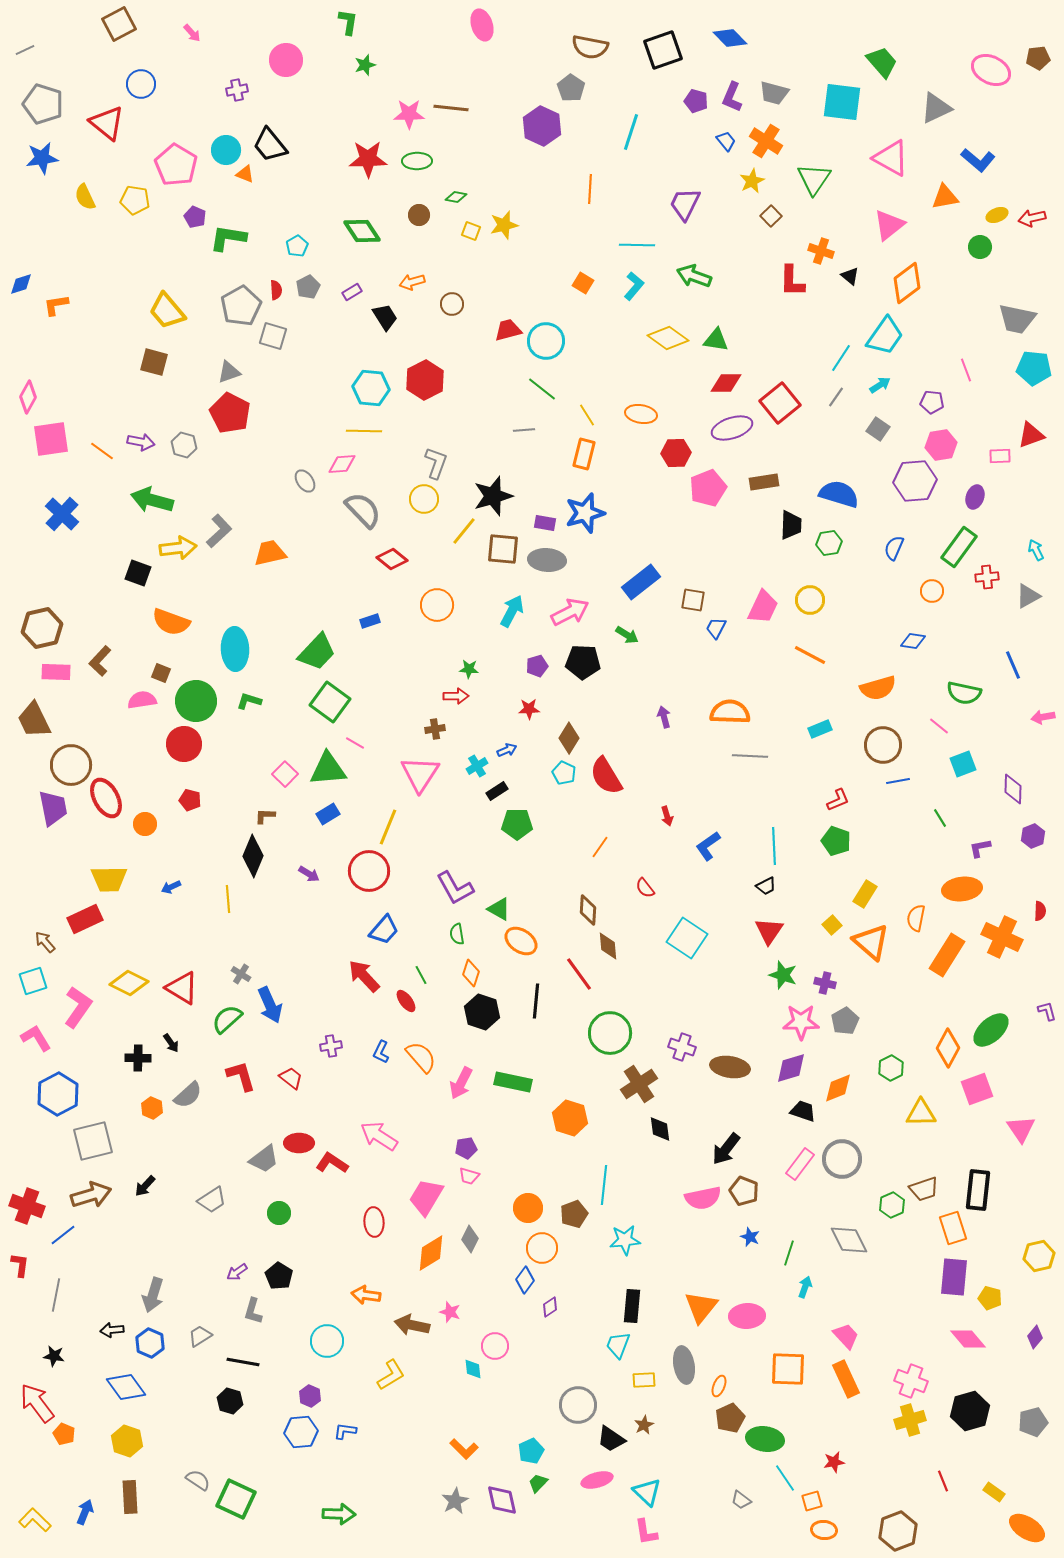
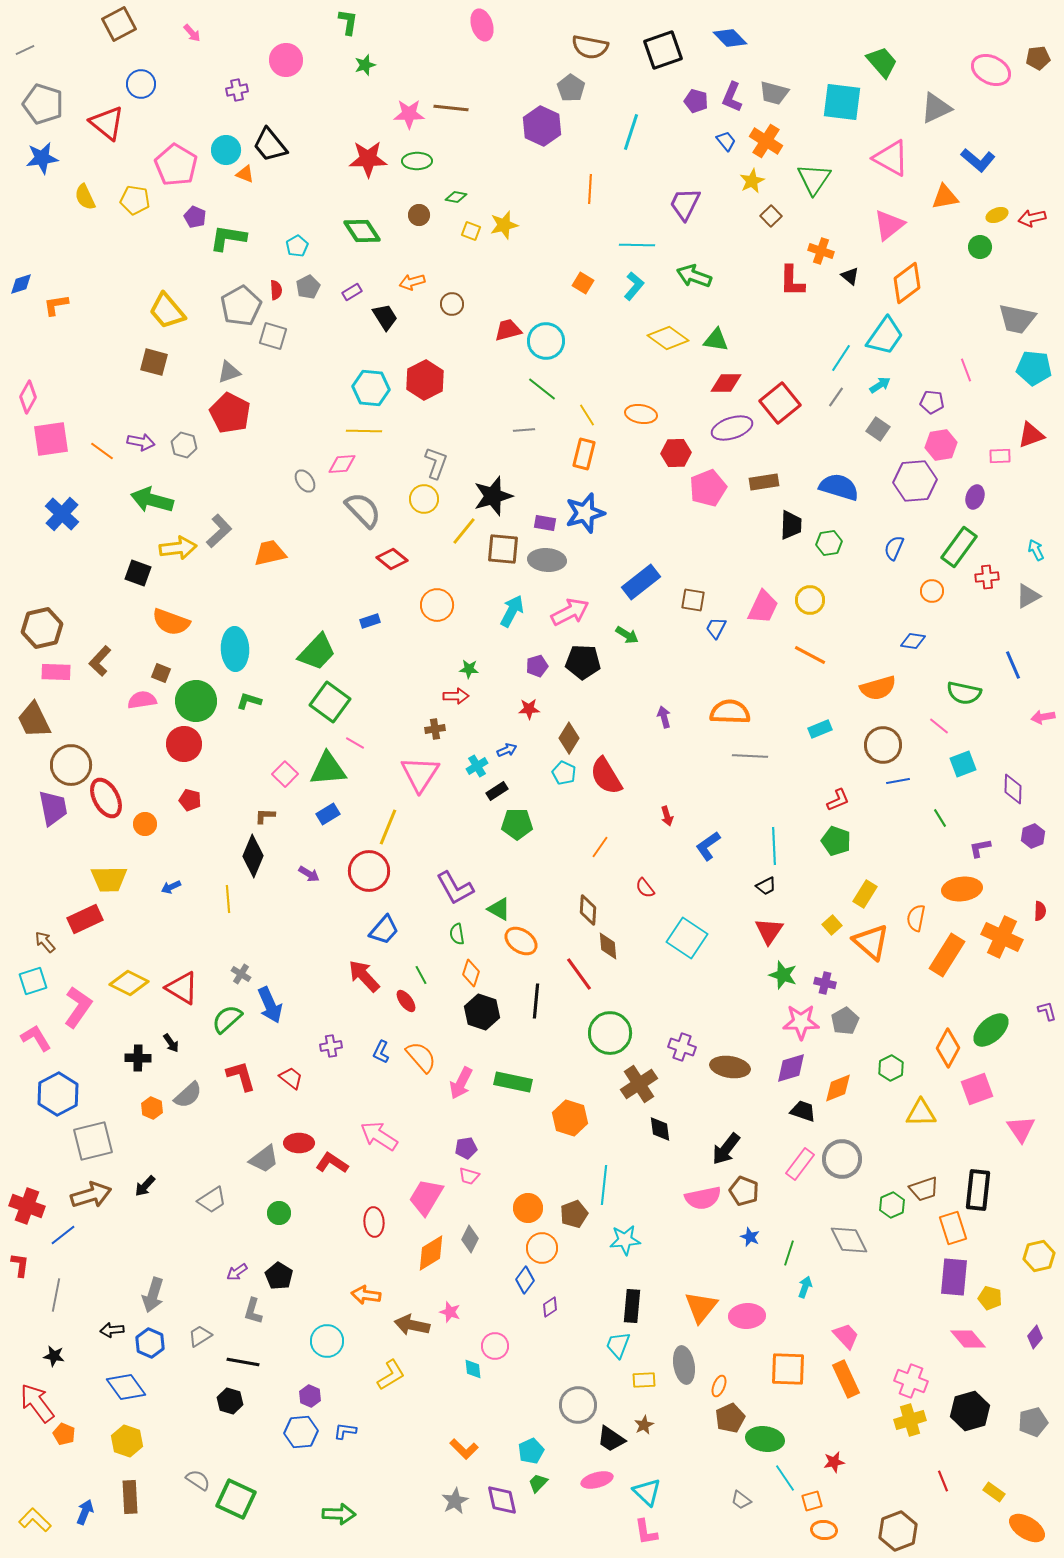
blue semicircle at (839, 494): moved 7 px up
